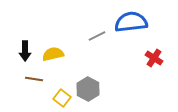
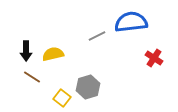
black arrow: moved 1 px right
brown line: moved 2 px left, 2 px up; rotated 24 degrees clockwise
gray hexagon: moved 2 px up; rotated 15 degrees clockwise
